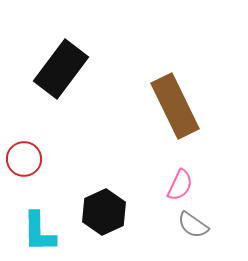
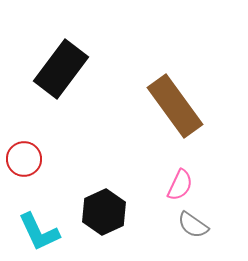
brown rectangle: rotated 10 degrees counterclockwise
cyan L-shape: rotated 24 degrees counterclockwise
